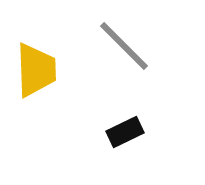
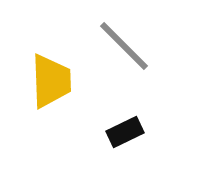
yellow trapezoid: moved 15 px right, 11 px down
